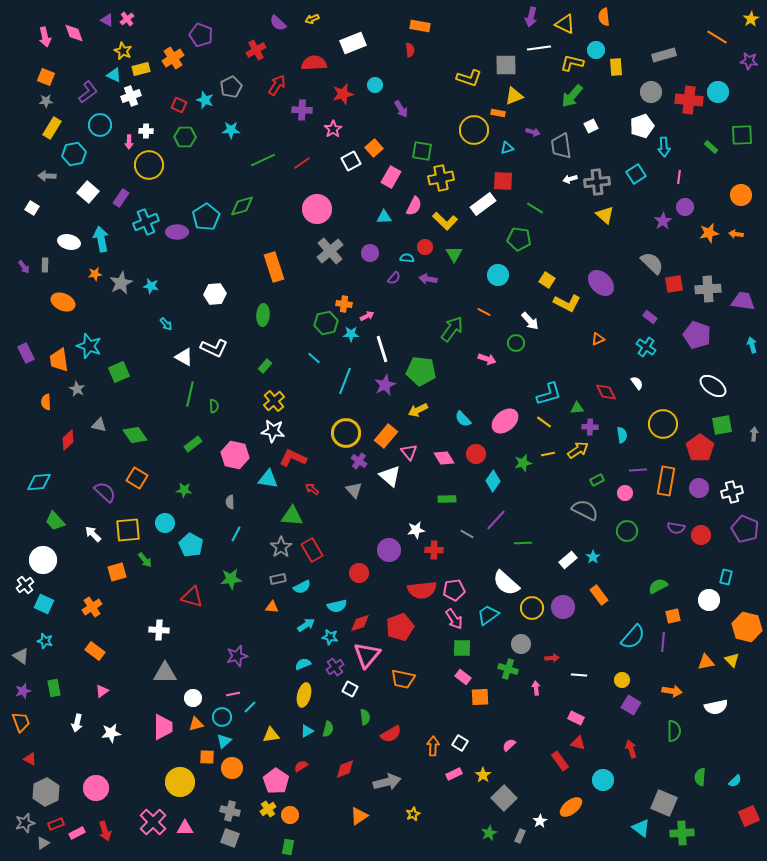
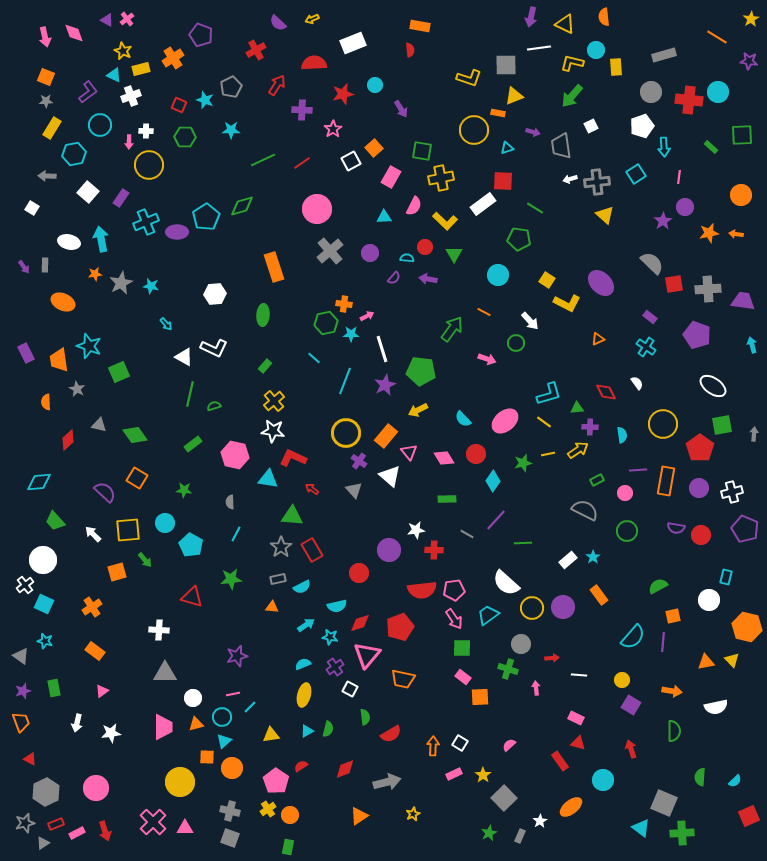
green semicircle at (214, 406): rotated 104 degrees counterclockwise
